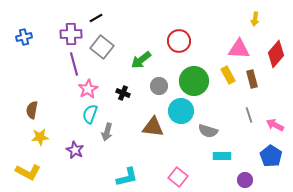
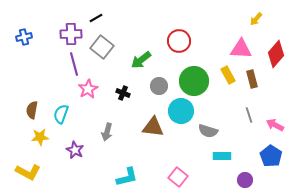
yellow arrow: moved 1 px right; rotated 32 degrees clockwise
pink triangle: moved 2 px right
cyan semicircle: moved 29 px left
